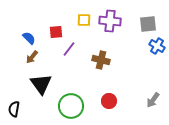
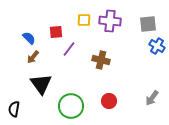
brown arrow: moved 1 px right
gray arrow: moved 1 px left, 2 px up
